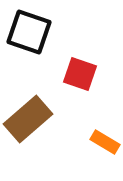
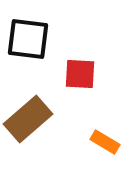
black square: moved 1 px left, 7 px down; rotated 12 degrees counterclockwise
red square: rotated 16 degrees counterclockwise
